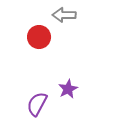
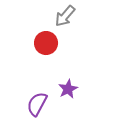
gray arrow: moved 1 px right, 1 px down; rotated 50 degrees counterclockwise
red circle: moved 7 px right, 6 px down
